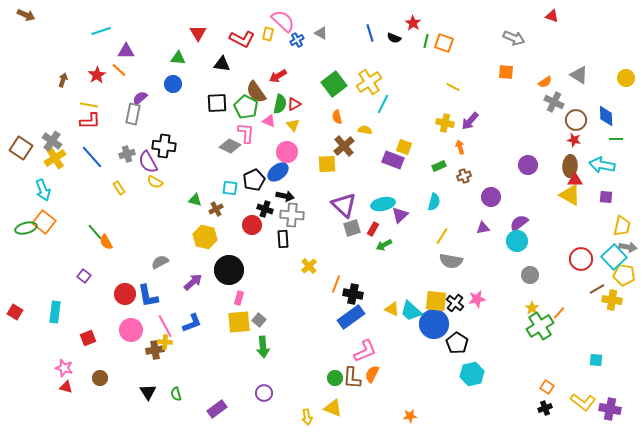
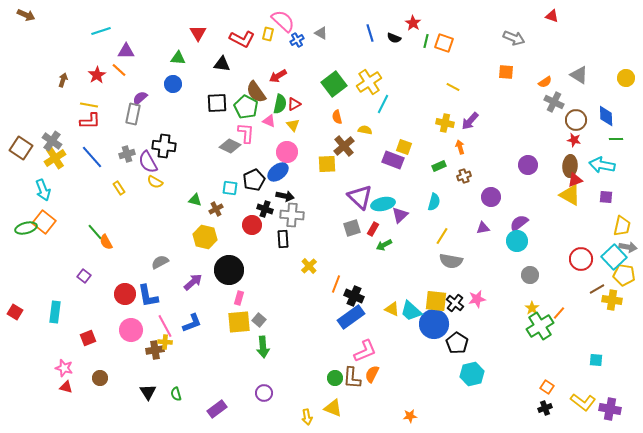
red triangle at (575, 180): rotated 21 degrees counterclockwise
purple triangle at (344, 205): moved 16 px right, 8 px up
black cross at (353, 294): moved 1 px right, 2 px down; rotated 12 degrees clockwise
